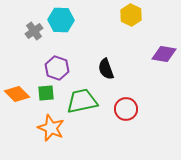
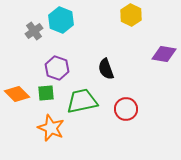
cyan hexagon: rotated 20 degrees clockwise
